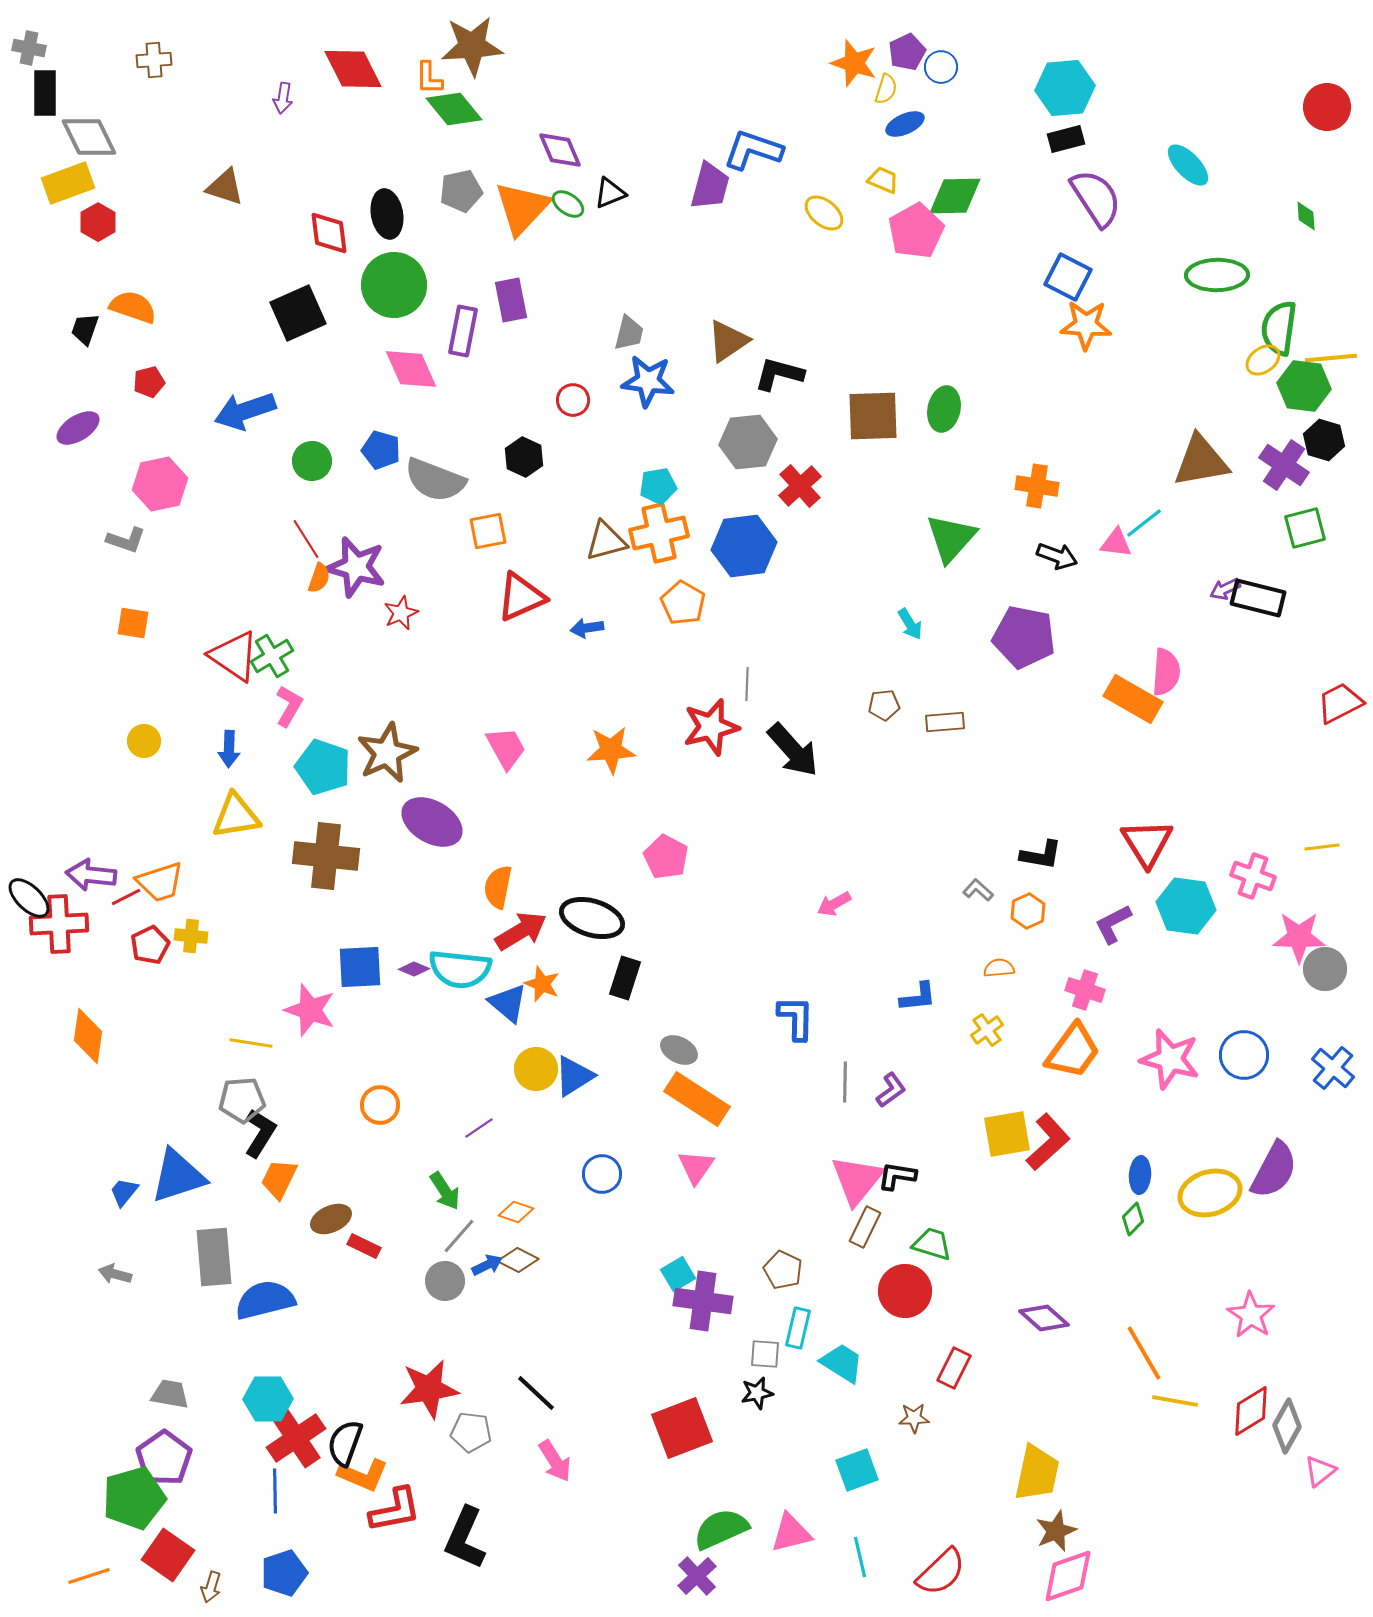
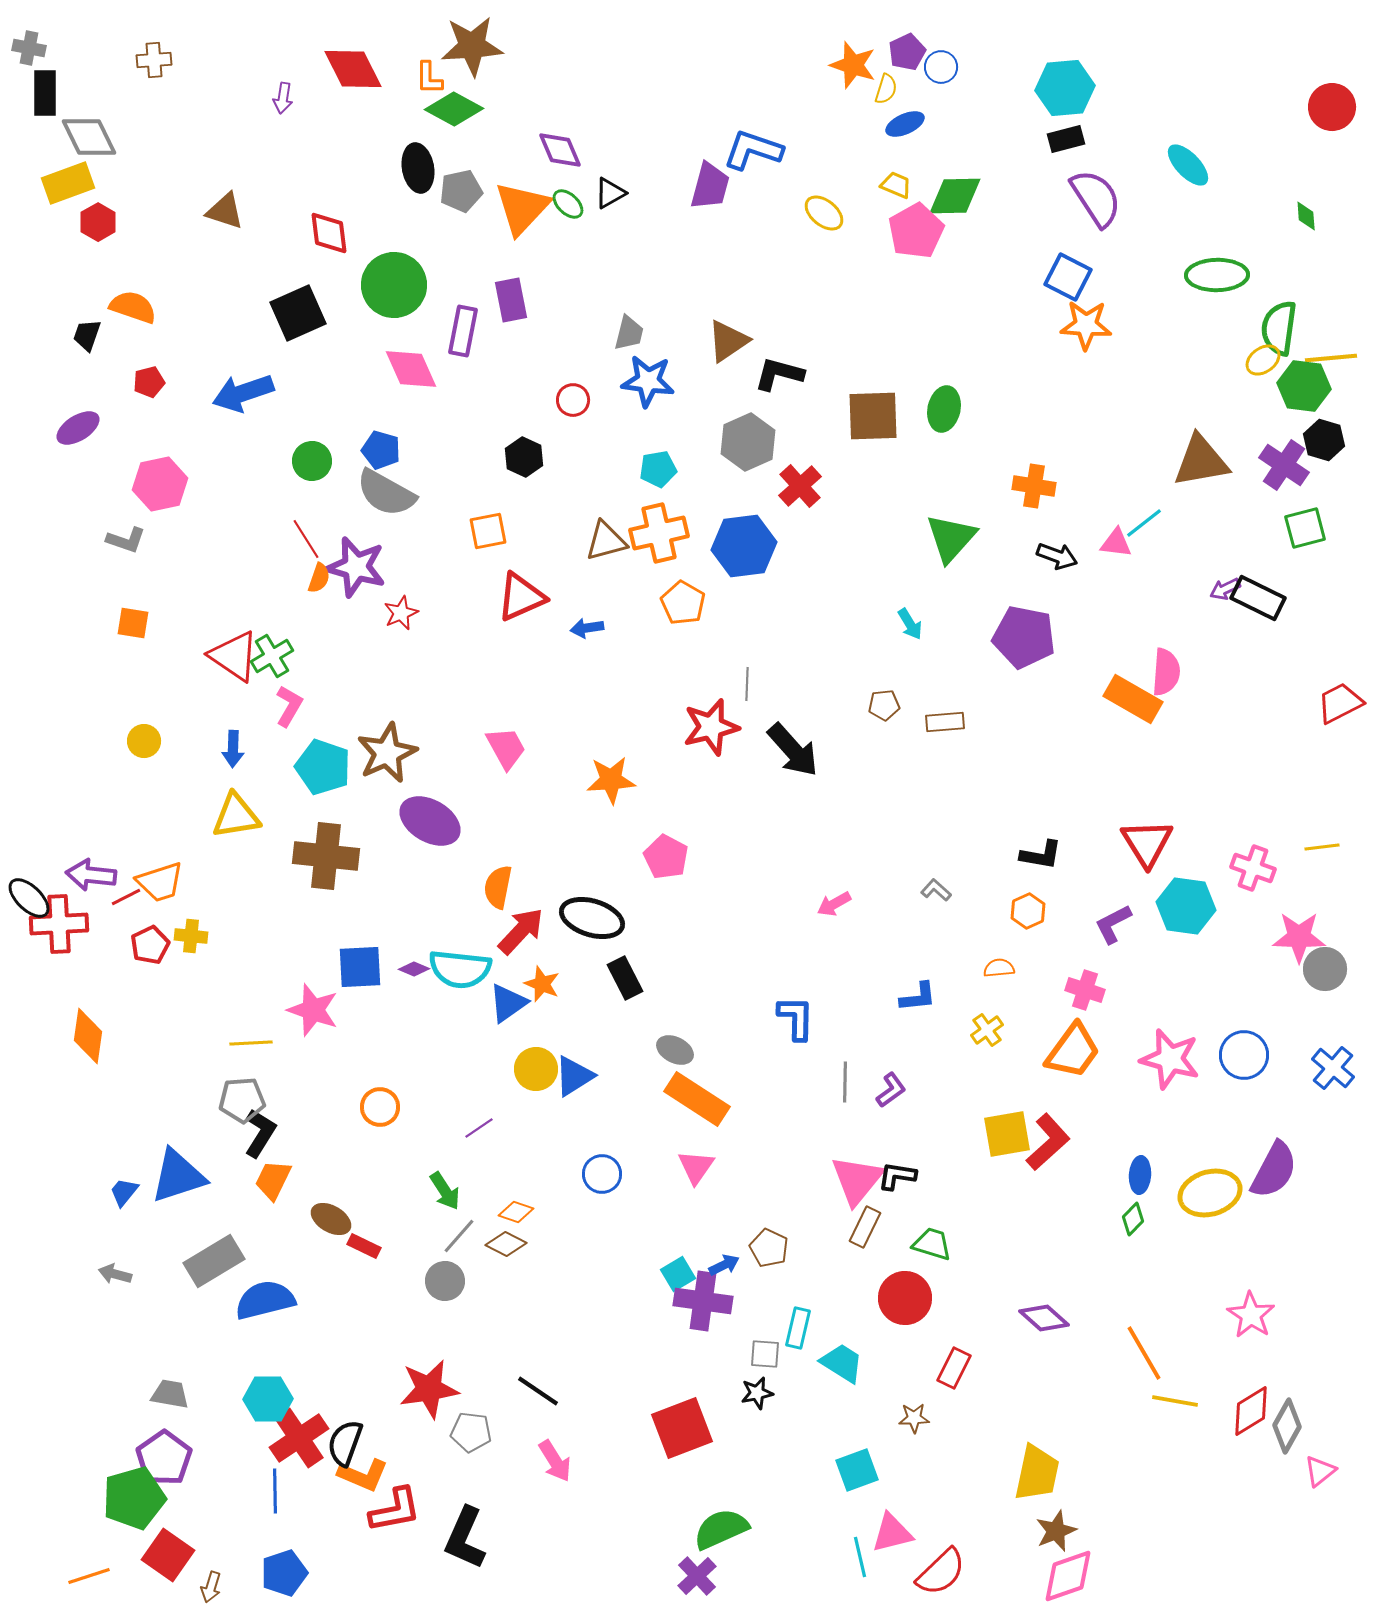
orange star at (854, 63): moved 1 px left, 2 px down
red circle at (1327, 107): moved 5 px right
green diamond at (454, 109): rotated 22 degrees counterclockwise
yellow trapezoid at (883, 180): moved 13 px right, 5 px down
brown triangle at (225, 187): moved 24 px down
black triangle at (610, 193): rotated 8 degrees counterclockwise
green ellipse at (568, 204): rotated 8 degrees clockwise
black ellipse at (387, 214): moved 31 px right, 46 px up
black trapezoid at (85, 329): moved 2 px right, 6 px down
blue arrow at (245, 411): moved 2 px left, 18 px up
gray hexagon at (748, 442): rotated 18 degrees counterclockwise
gray semicircle at (435, 480): moved 49 px left, 13 px down; rotated 8 degrees clockwise
cyan pentagon at (658, 486): moved 17 px up
orange cross at (1037, 486): moved 3 px left
black rectangle at (1258, 598): rotated 12 degrees clockwise
blue arrow at (229, 749): moved 4 px right
orange star at (611, 750): moved 30 px down
purple ellipse at (432, 822): moved 2 px left, 1 px up
pink cross at (1253, 876): moved 8 px up
gray L-shape at (978, 890): moved 42 px left
red arrow at (521, 931): rotated 16 degrees counterclockwise
black rectangle at (625, 978): rotated 45 degrees counterclockwise
blue triangle at (508, 1003): rotated 45 degrees clockwise
pink star at (310, 1010): moved 3 px right
yellow line at (251, 1043): rotated 12 degrees counterclockwise
gray ellipse at (679, 1050): moved 4 px left
orange circle at (380, 1105): moved 2 px down
orange trapezoid at (279, 1179): moved 6 px left, 1 px down
brown ellipse at (331, 1219): rotated 54 degrees clockwise
gray rectangle at (214, 1257): moved 4 px down; rotated 64 degrees clockwise
brown diamond at (518, 1260): moved 12 px left, 16 px up
blue arrow at (487, 1265): moved 237 px right
brown pentagon at (783, 1270): moved 14 px left, 22 px up
red circle at (905, 1291): moved 7 px down
black line at (536, 1393): moved 2 px right, 2 px up; rotated 9 degrees counterclockwise
red cross at (296, 1438): moved 3 px right
pink triangle at (791, 1533): moved 101 px right
